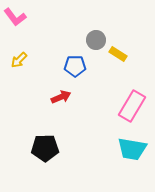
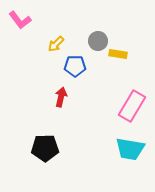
pink L-shape: moved 5 px right, 3 px down
gray circle: moved 2 px right, 1 px down
yellow rectangle: rotated 24 degrees counterclockwise
yellow arrow: moved 37 px right, 16 px up
red arrow: rotated 54 degrees counterclockwise
cyan trapezoid: moved 2 px left
